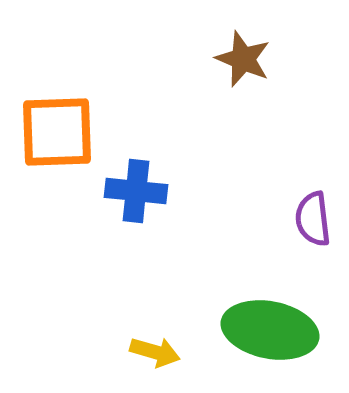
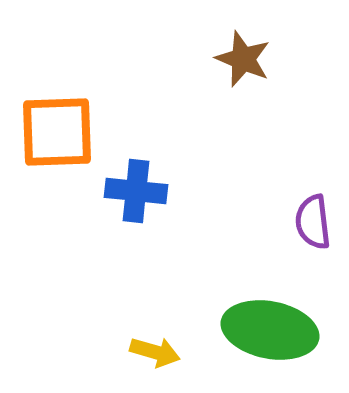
purple semicircle: moved 3 px down
